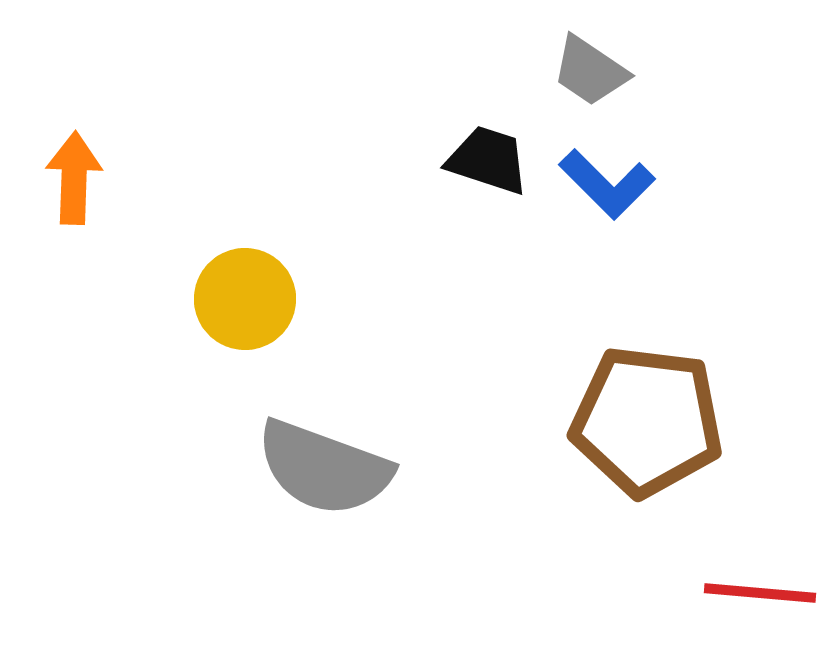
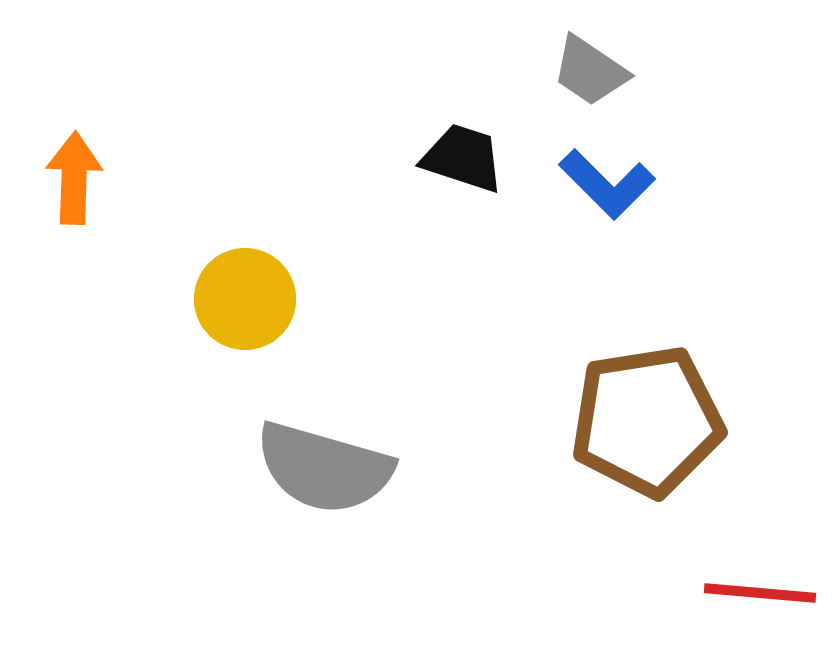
black trapezoid: moved 25 px left, 2 px up
brown pentagon: rotated 16 degrees counterclockwise
gray semicircle: rotated 4 degrees counterclockwise
